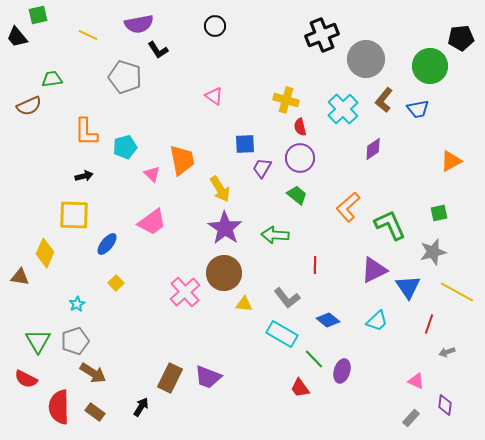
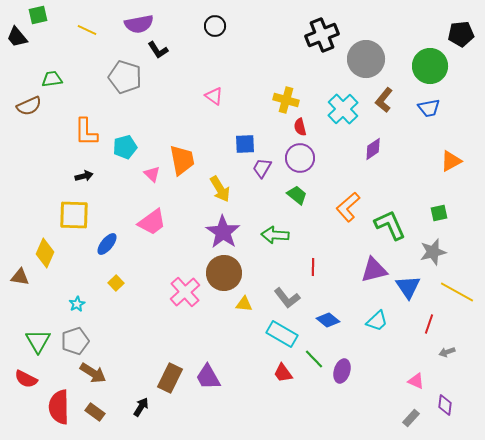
yellow line at (88, 35): moved 1 px left, 5 px up
black pentagon at (461, 38): moved 4 px up
blue trapezoid at (418, 109): moved 11 px right, 1 px up
purple star at (225, 228): moved 2 px left, 4 px down
red line at (315, 265): moved 2 px left, 2 px down
purple triangle at (374, 270): rotated 12 degrees clockwise
purple trapezoid at (208, 377): rotated 40 degrees clockwise
red trapezoid at (300, 388): moved 17 px left, 15 px up
